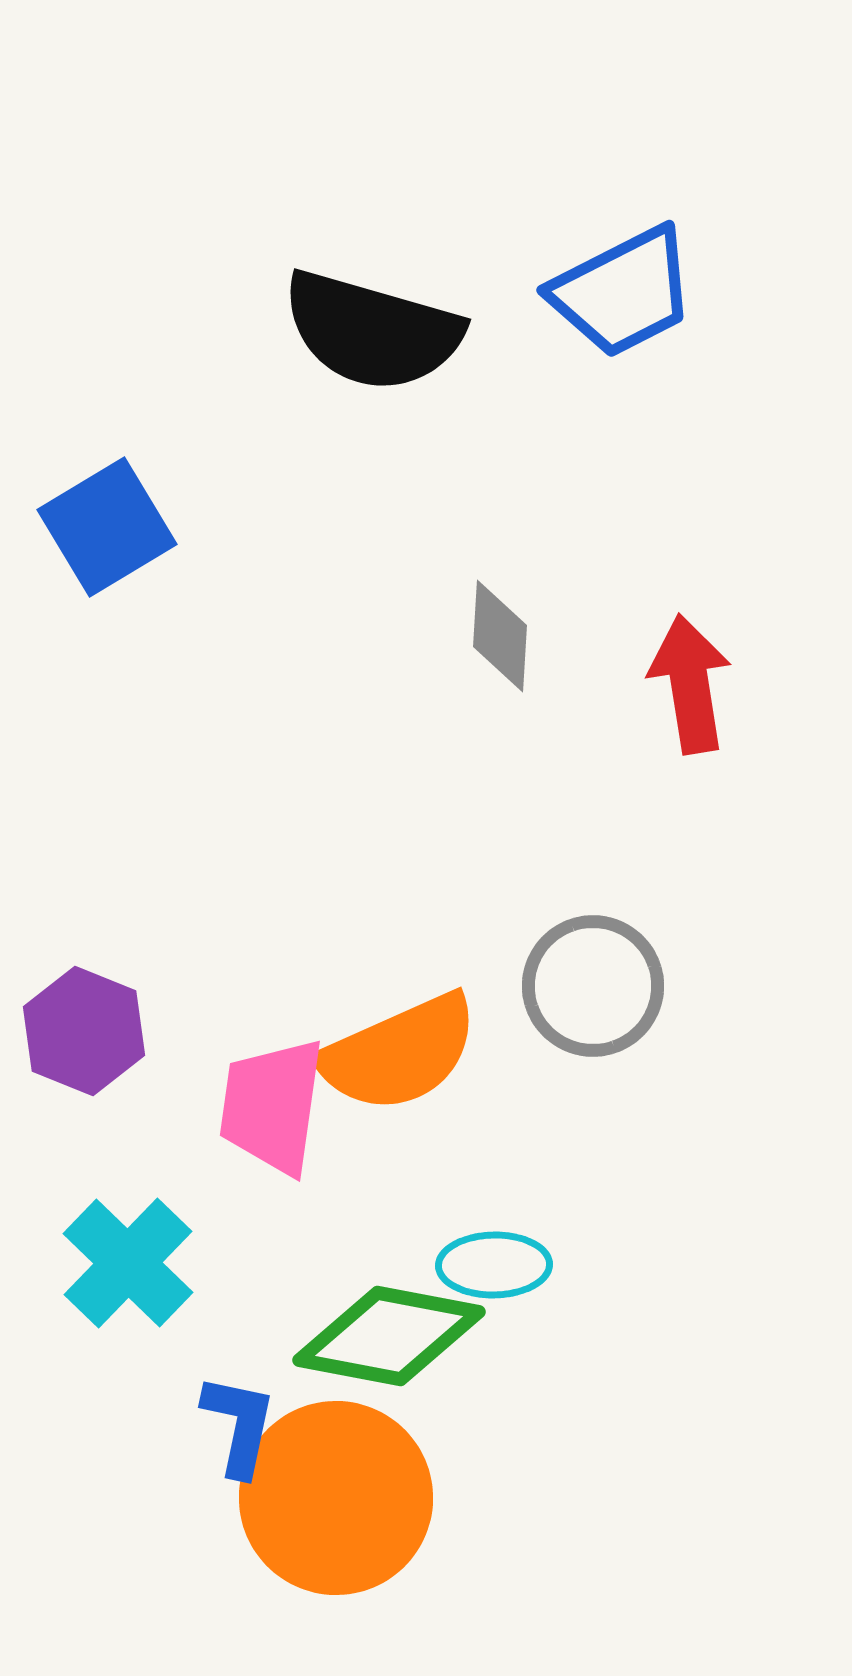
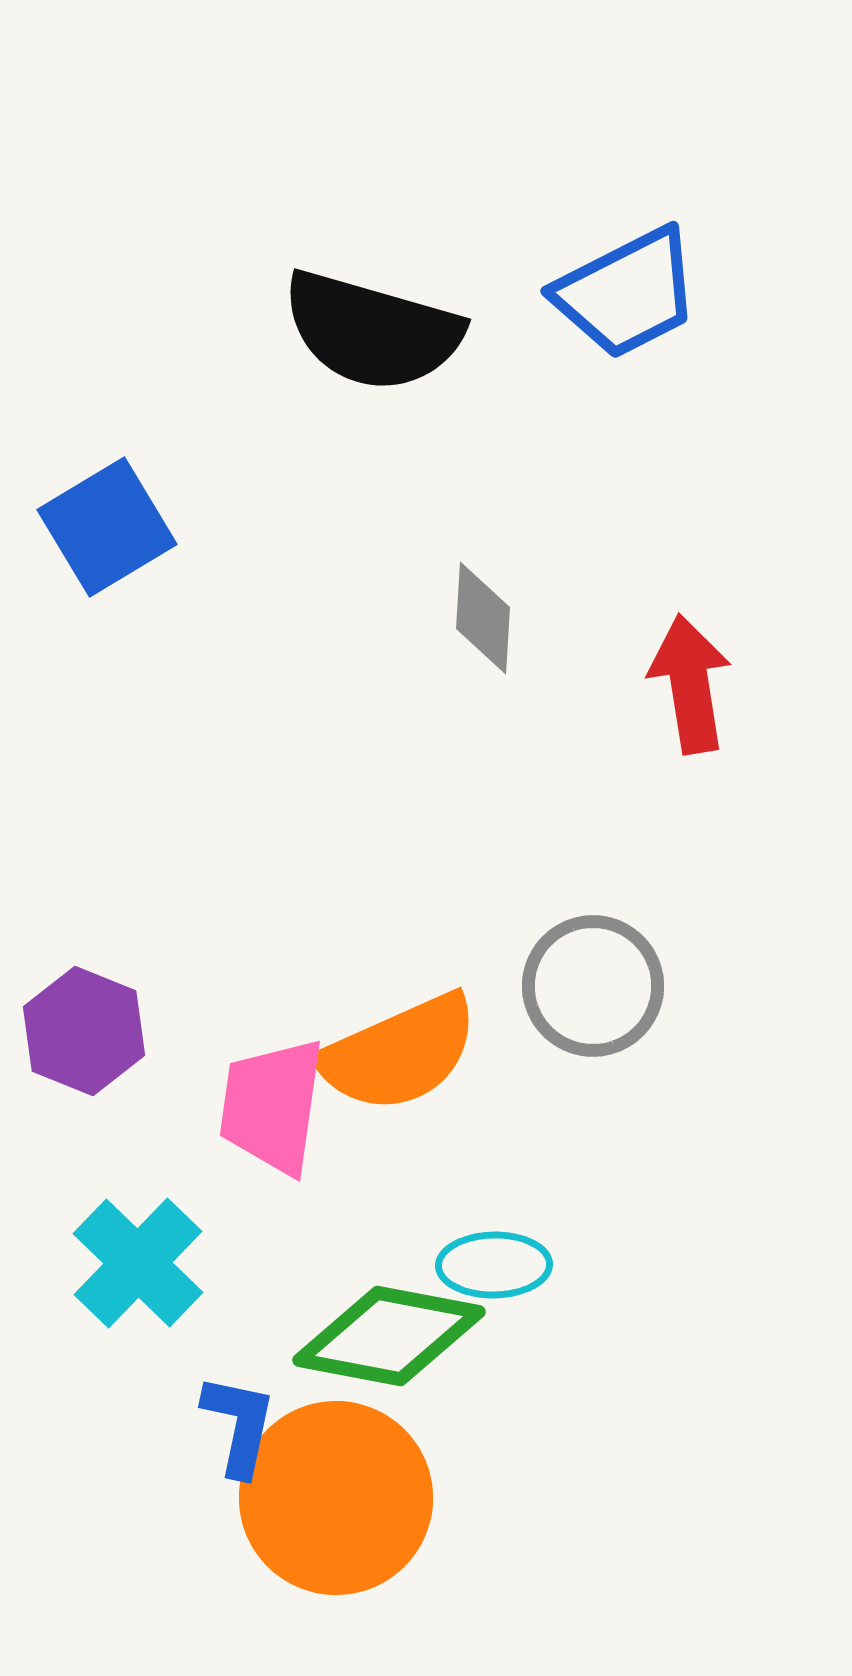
blue trapezoid: moved 4 px right, 1 px down
gray diamond: moved 17 px left, 18 px up
cyan cross: moved 10 px right
